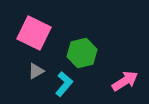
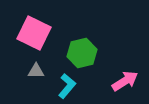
gray triangle: rotated 30 degrees clockwise
cyan L-shape: moved 3 px right, 2 px down
